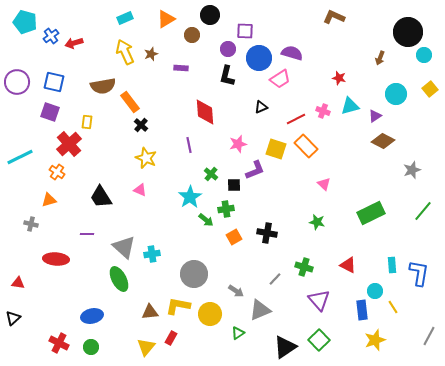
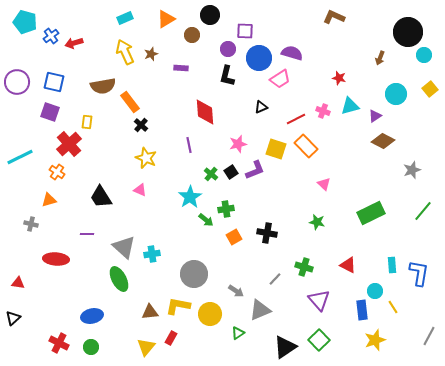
black square at (234, 185): moved 3 px left, 13 px up; rotated 32 degrees counterclockwise
